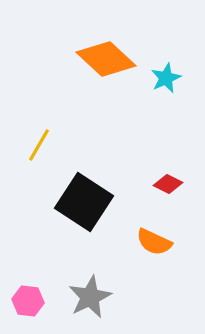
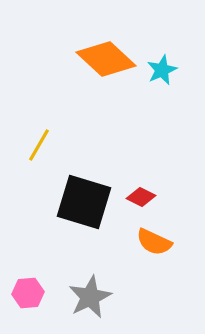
cyan star: moved 4 px left, 8 px up
red diamond: moved 27 px left, 13 px down
black square: rotated 16 degrees counterclockwise
pink hexagon: moved 8 px up; rotated 12 degrees counterclockwise
